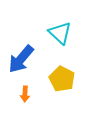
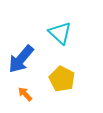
orange arrow: rotated 133 degrees clockwise
